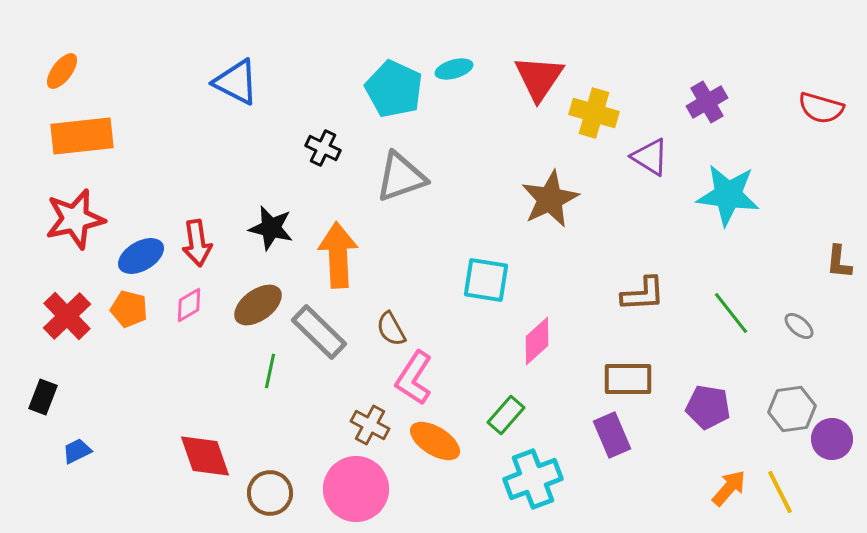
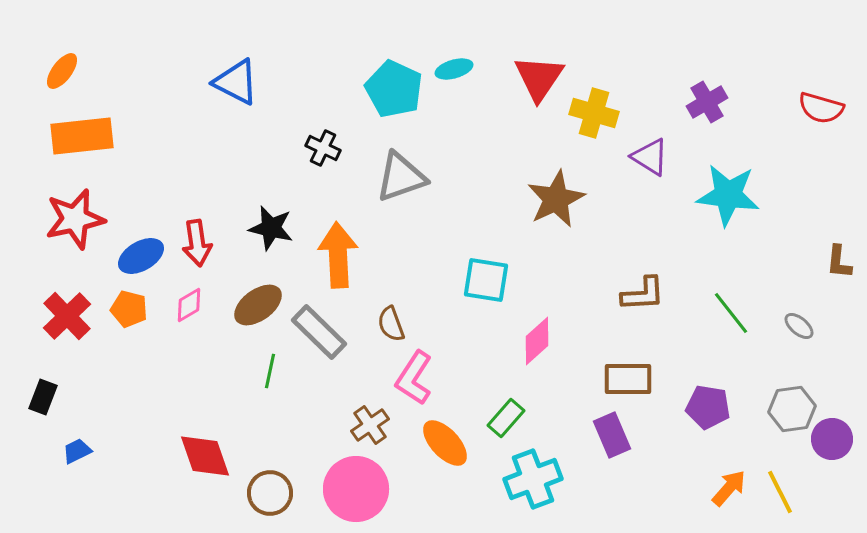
brown star at (550, 199): moved 6 px right
brown semicircle at (391, 329): moved 5 px up; rotated 9 degrees clockwise
green rectangle at (506, 415): moved 3 px down
brown cross at (370, 425): rotated 27 degrees clockwise
orange ellipse at (435, 441): moved 10 px right, 2 px down; rotated 15 degrees clockwise
